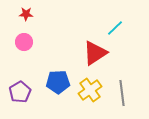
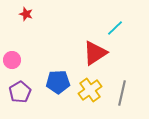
red star: rotated 16 degrees clockwise
pink circle: moved 12 px left, 18 px down
gray line: rotated 20 degrees clockwise
